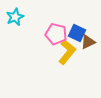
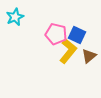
blue square: moved 2 px down
brown triangle: moved 1 px right, 14 px down; rotated 14 degrees counterclockwise
yellow L-shape: moved 1 px right, 1 px up
